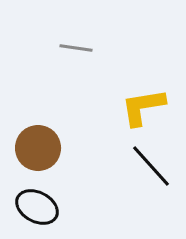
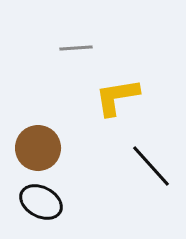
gray line: rotated 12 degrees counterclockwise
yellow L-shape: moved 26 px left, 10 px up
black ellipse: moved 4 px right, 5 px up
